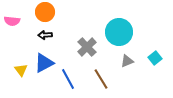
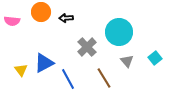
orange circle: moved 4 px left
black arrow: moved 21 px right, 17 px up
gray triangle: rotated 48 degrees counterclockwise
brown line: moved 3 px right, 1 px up
